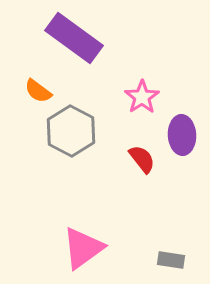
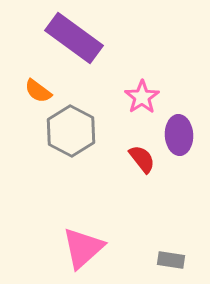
purple ellipse: moved 3 px left
pink triangle: rotated 6 degrees counterclockwise
